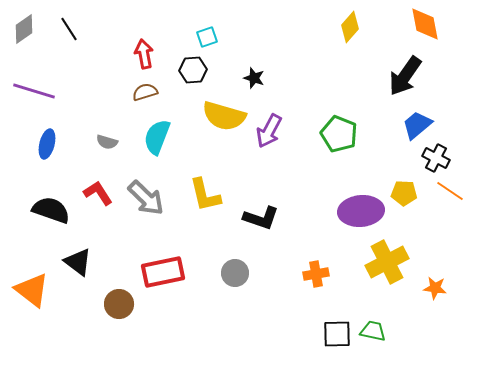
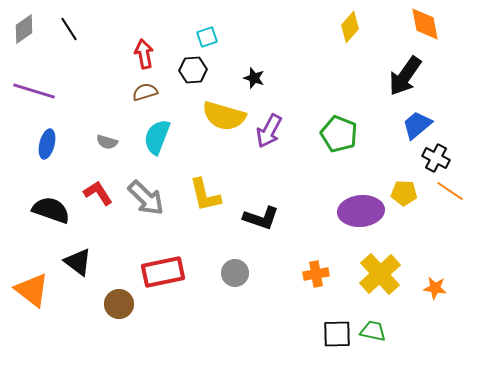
yellow cross: moved 7 px left, 12 px down; rotated 15 degrees counterclockwise
